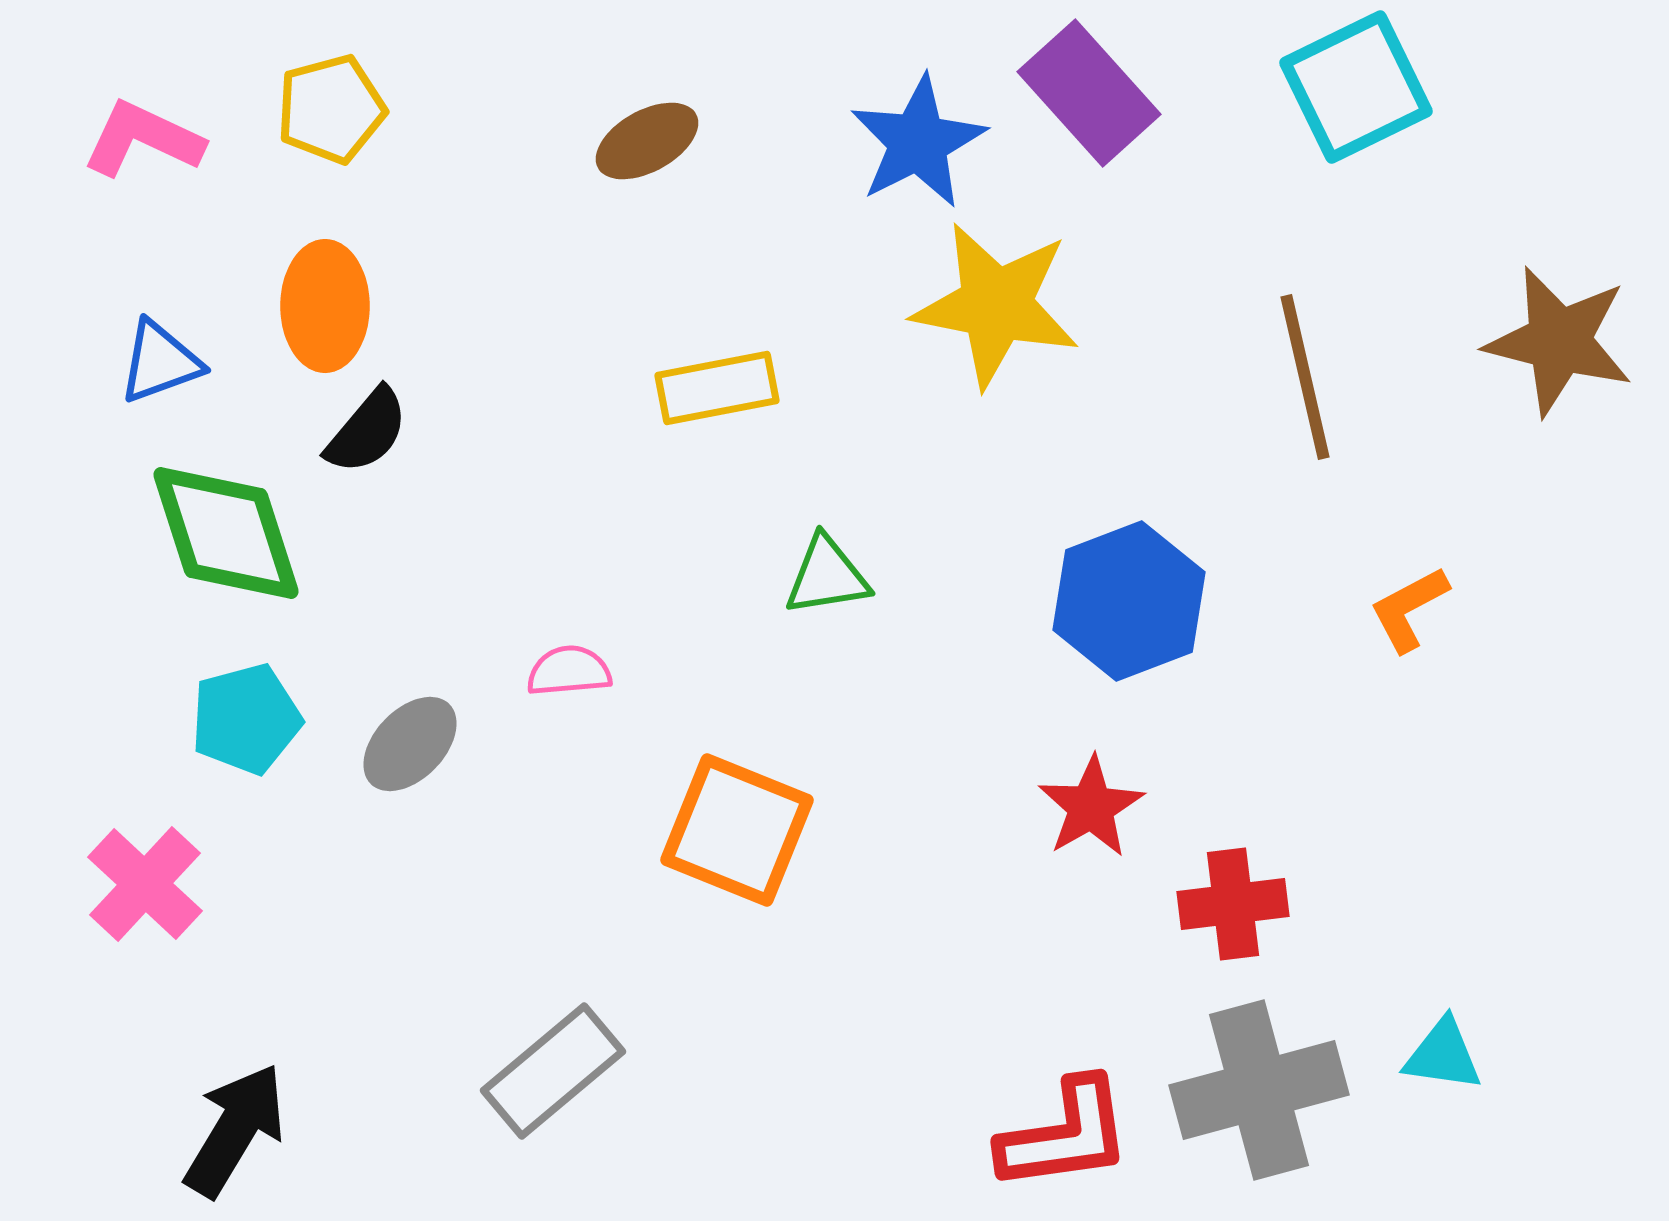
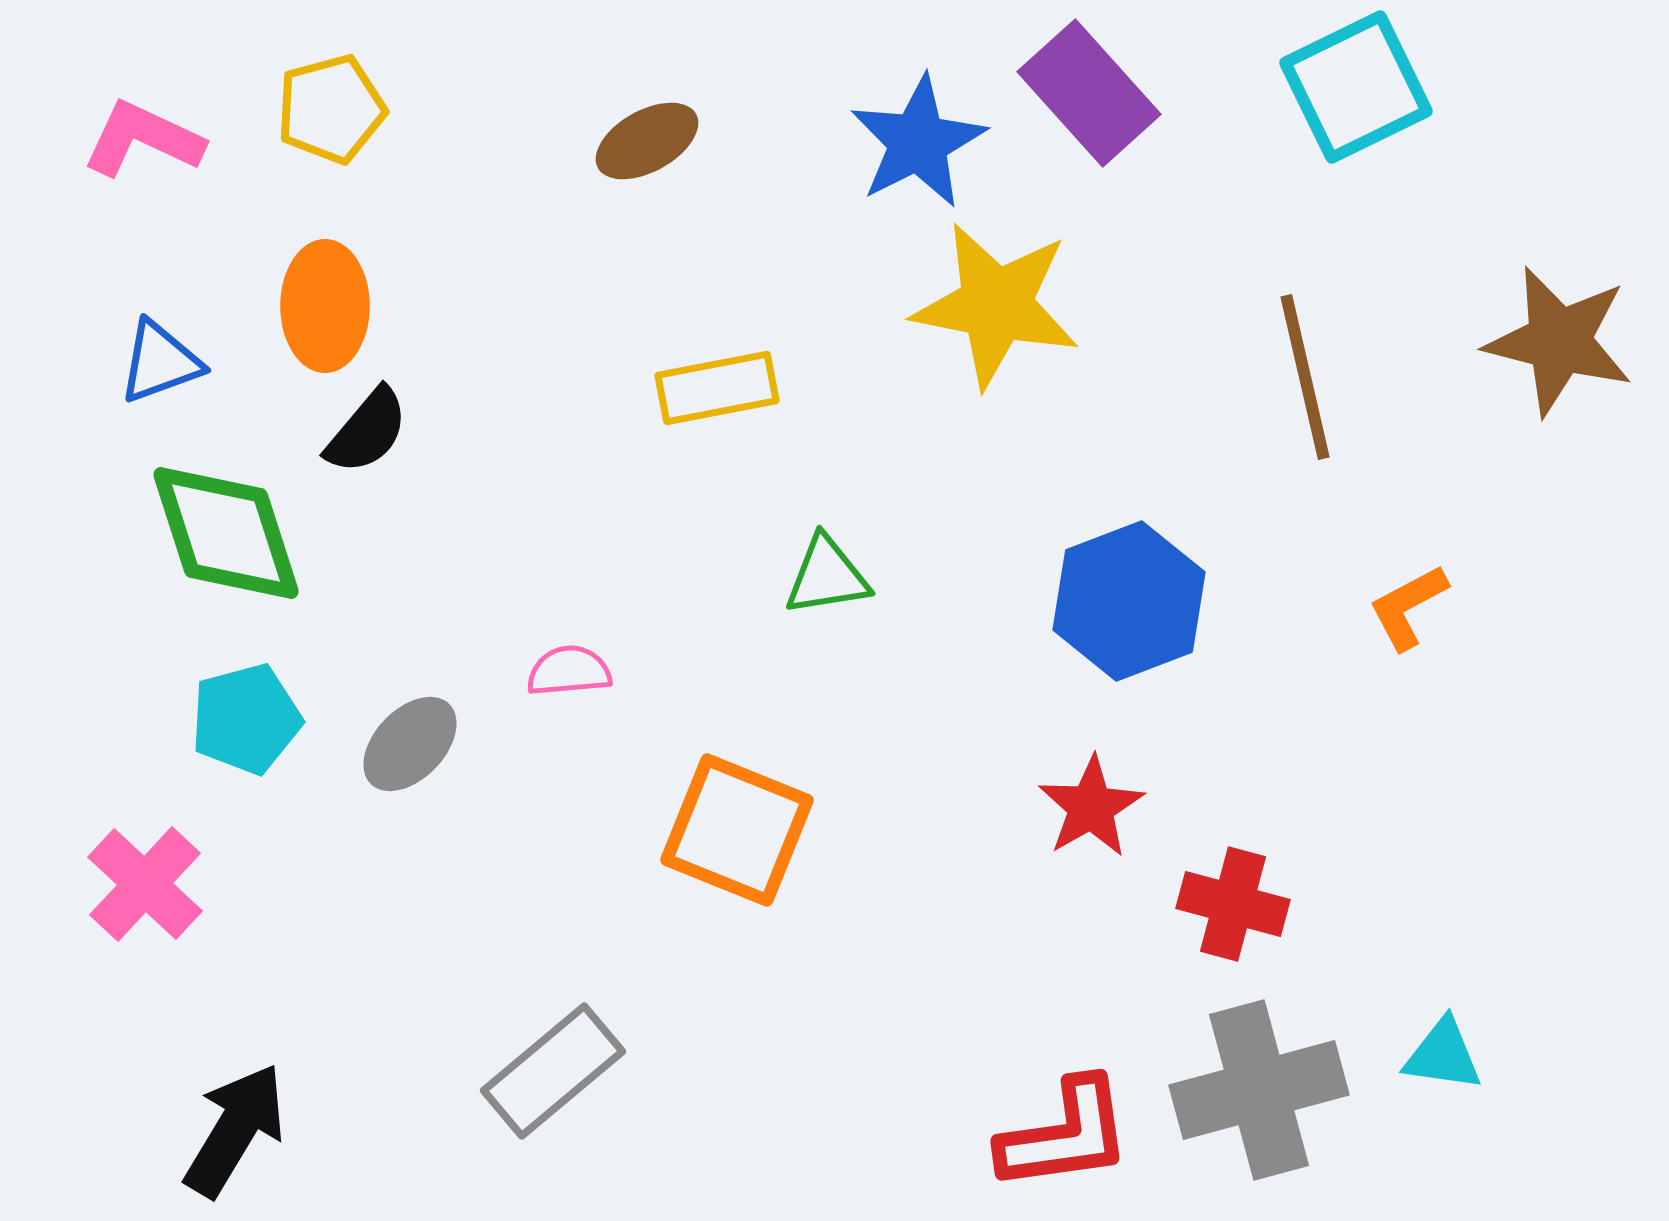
orange L-shape: moved 1 px left, 2 px up
red cross: rotated 22 degrees clockwise
